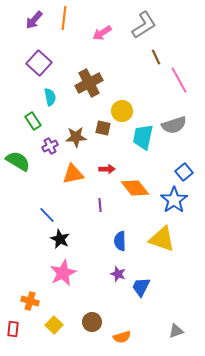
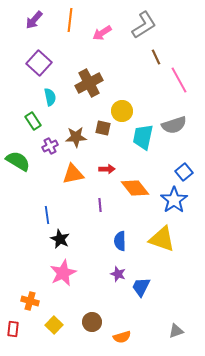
orange line: moved 6 px right, 2 px down
blue line: rotated 36 degrees clockwise
